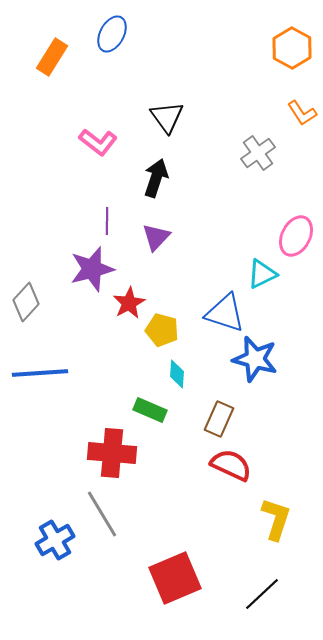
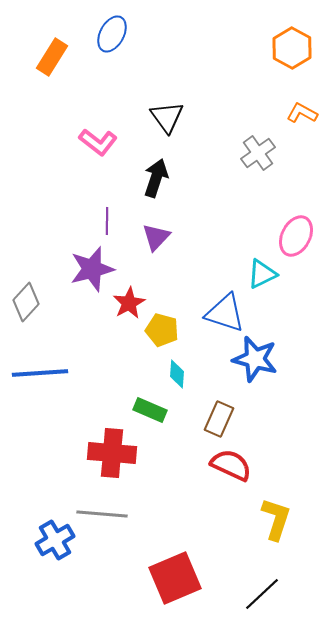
orange L-shape: rotated 152 degrees clockwise
gray line: rotated 54 degrees counterclockwise
